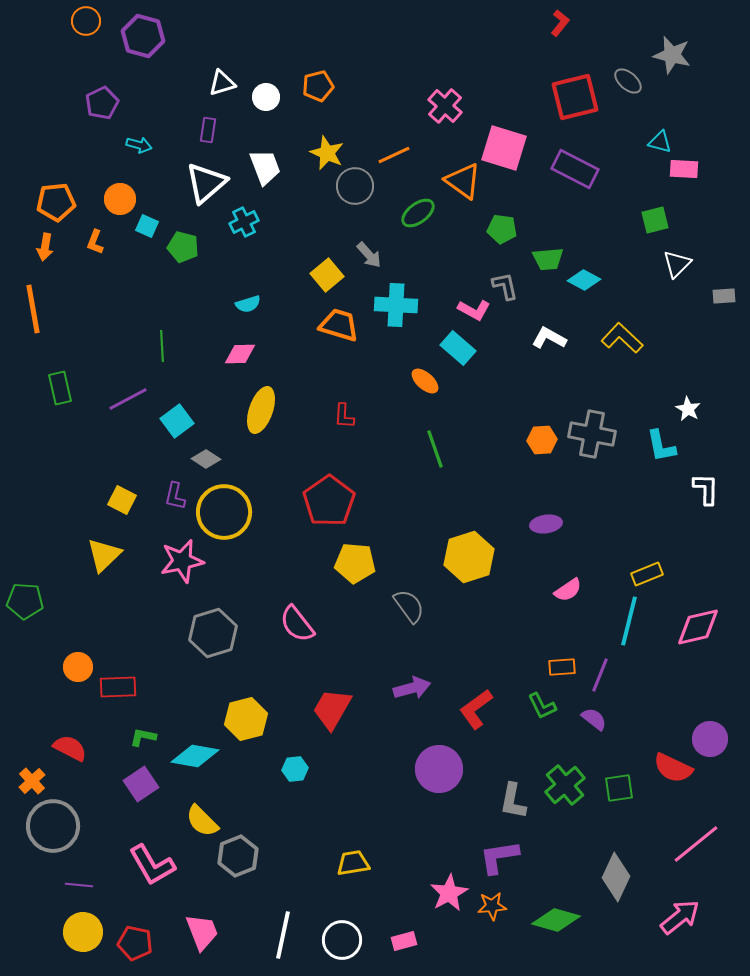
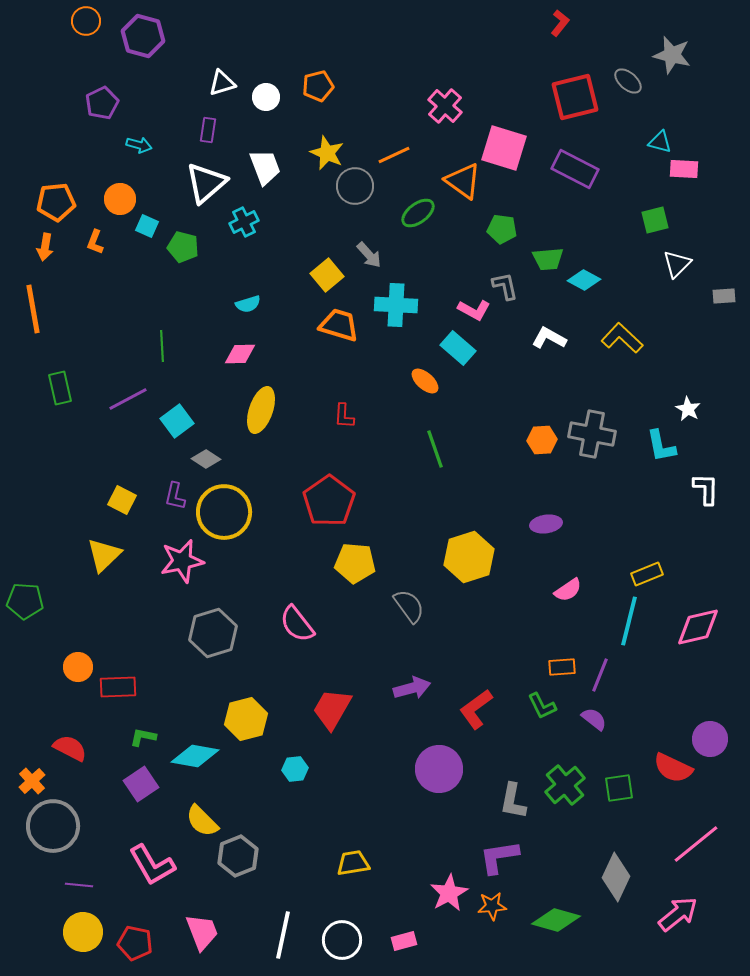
pink arrow at (680, 917): moved 2 px left, 3 px up
